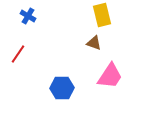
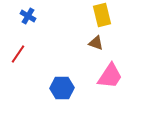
brown triangle: moved 2 px right
